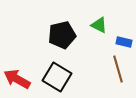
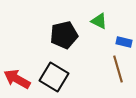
green triangle: moved 4 px up
black pentagon: moved 2 px right
black square: moved 3 px left
